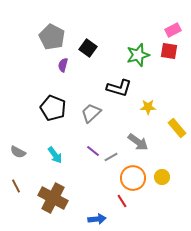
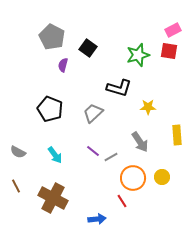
black pentagon: moved 3 px left, 1 px down
gray trapezoid: moved 2 px right
yellow rectangle: moved 7 px down; rotated 36 degrees clockwise
gray arrow: moved 2 px right; rotated 20 degrees clockwise
